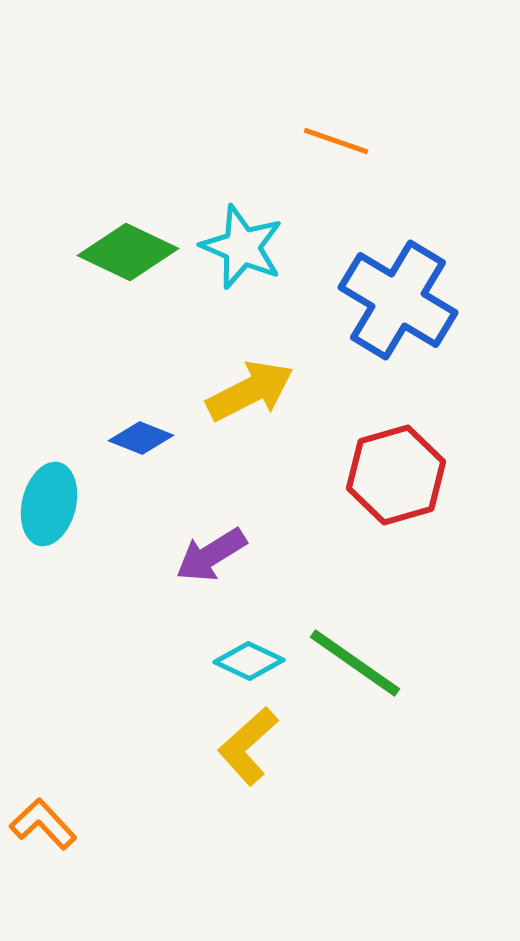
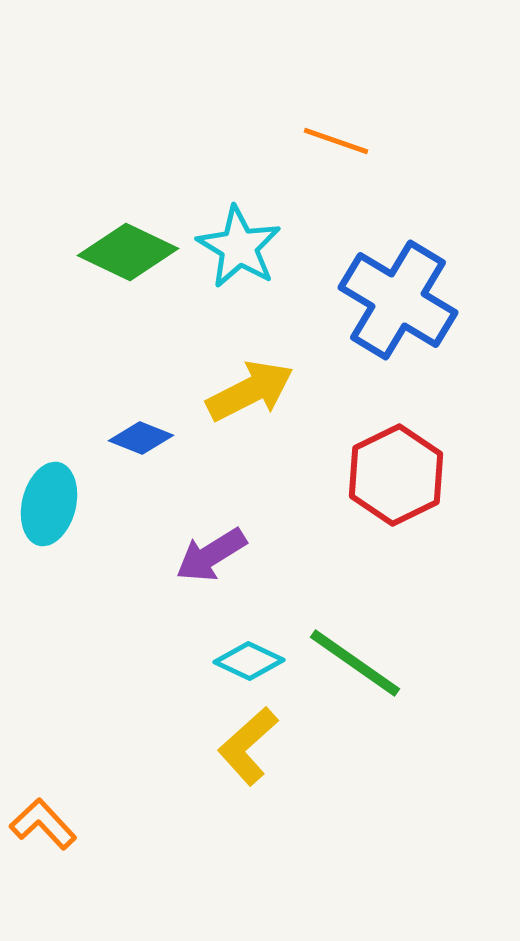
cyan star: moved 3 px left; rotated 8 degrees clockwise
red hexagon: rotated 10 degrees counterclockwise
